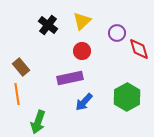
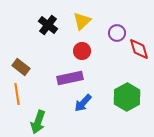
brown rectangle: rotated 12 degrees counterclockwise
blue arrow: moved 1 px left, 1 px down
